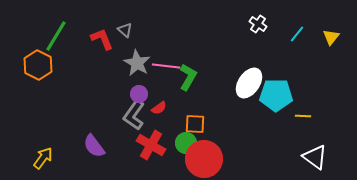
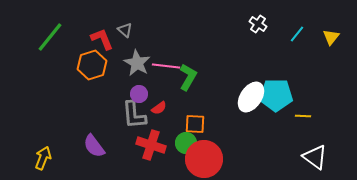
green line: moved 6 px left, 1 px down; rotated 8 degrees clockwise
orange hexagon: moved 54 px right; rotated 16 degrees clockwise
white ellipse: moved 2 px right, 14 px down
gray L-shape: rotated 40 degrees counterclockwise
red cross: rotated 12 degrees counterclockwise
yellow arrow: rotated 15 degrees counterclockwise
